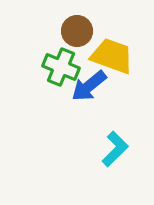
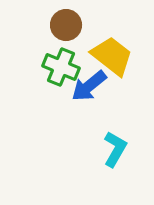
brown circle: moved 11 px left, 6 px up
yellow trapezoid: rotated 18 degrees clockwise
cyan L-shape: rotated 15 degrees counterclockwise
